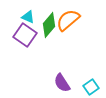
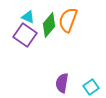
orange semicircle: rotated 30 degrees counterclockwise
purple semicircle: rotated 42 degrees clockwise
